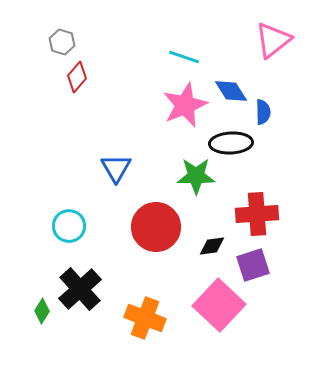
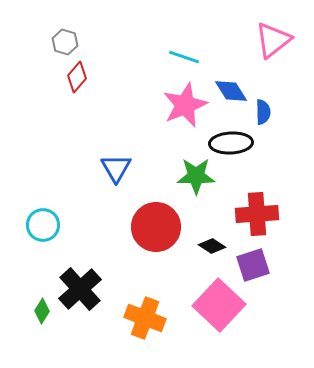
gray hexagon: moved 3 px right
cyan circle: moved 26 px left, 1 px up
black diamond: rotated 40 degrees clockwise
